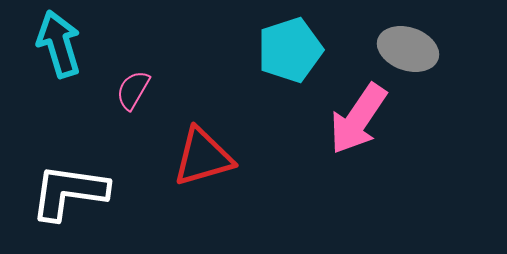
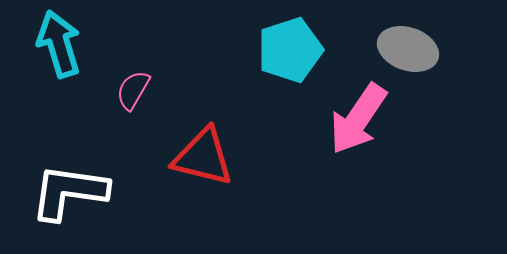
red triangle: rotated 30 degrees clockwise
